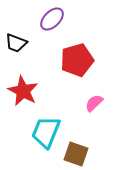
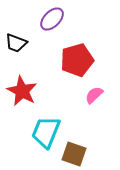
red star: moved 1 px left
pink semicircle: moved 8 px up
brown square: moved 2 px left
